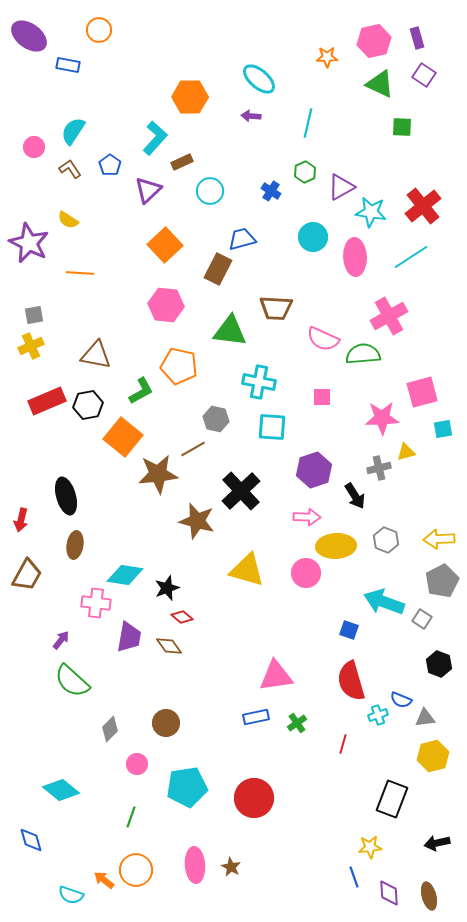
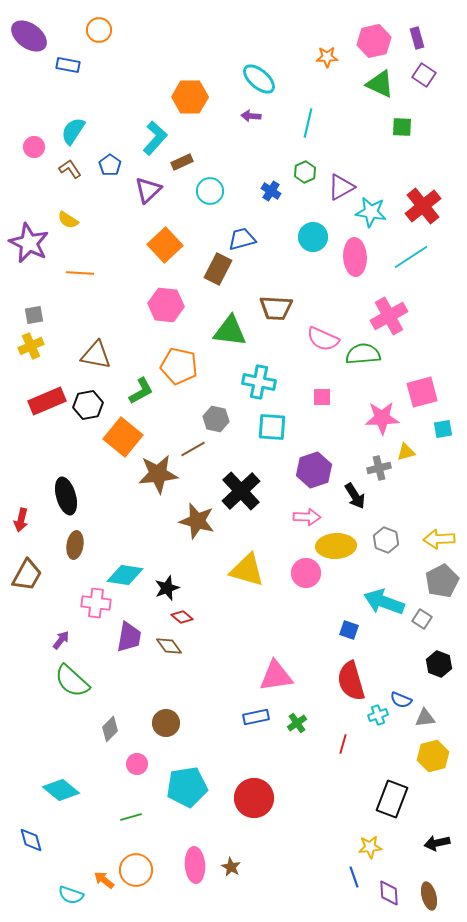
green line at (131, 817): rotated 55 degrees clockwise
